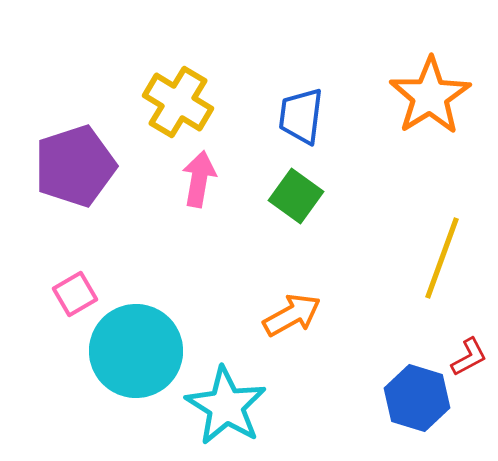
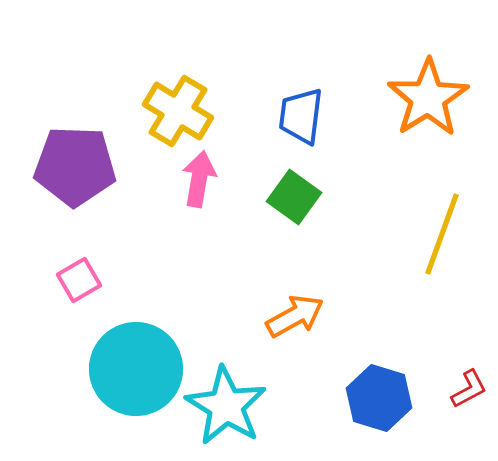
orange star: moved 2 px left, 2 px down
yellow cross: moved 9 px down
purple pentagon: rotated 20 degrees clockwise
green square: moved 2 px left, 1 px down
yellow line: moved 24 px up
pink square: moved 4 px right, 14 px up
orange arrow: moved 3 px right, 1 px down
cyan circle: moved 18 px down
red L-shape: moved 32 px down
blue hexagon: moved 38 px left
